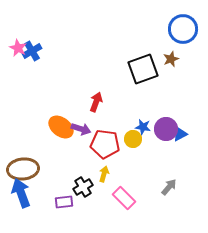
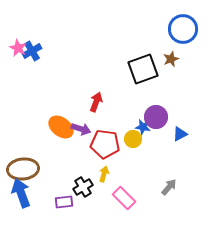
purple circle: moved 10 px left, 12 px up
